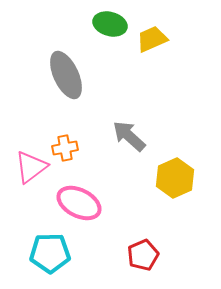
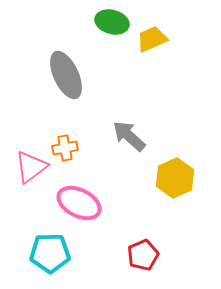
green ellipse: moved 2 px right, 2 px up
